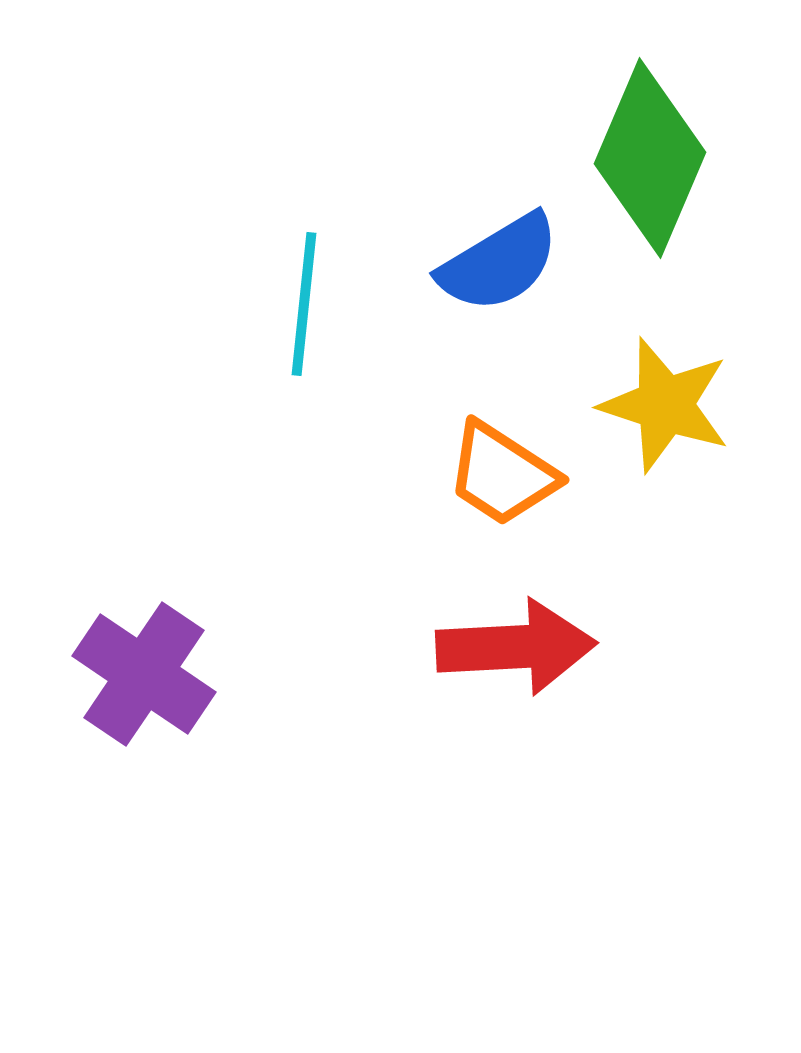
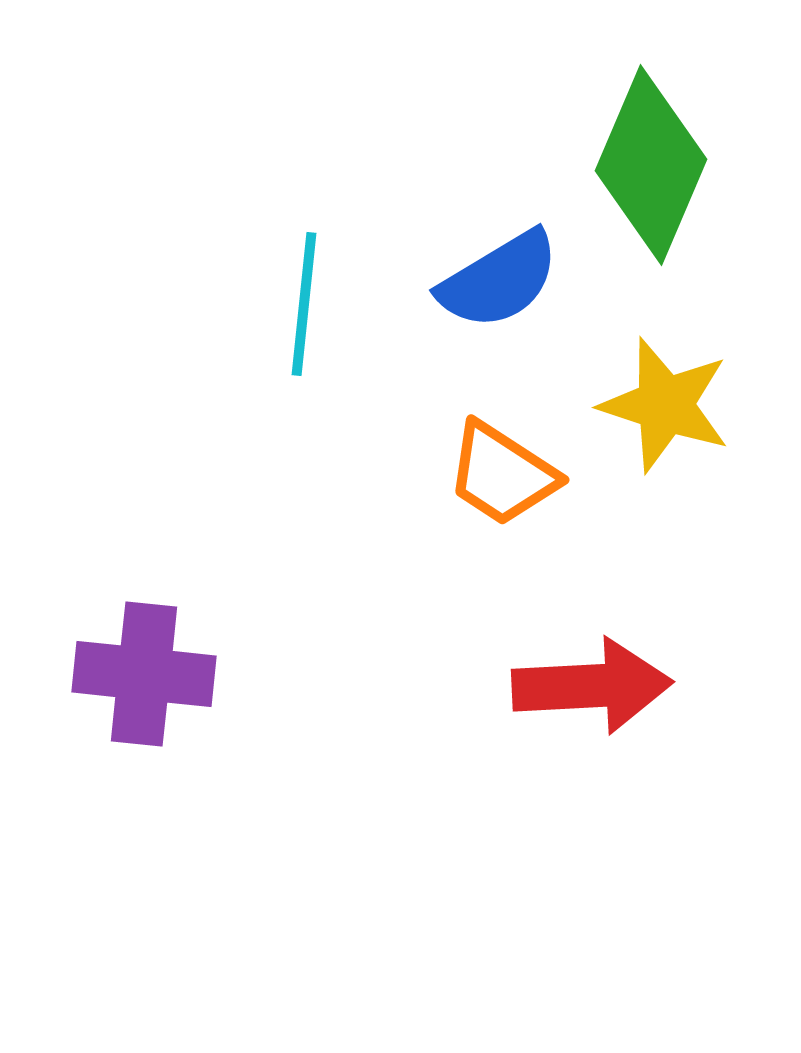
green diamond: moved 1 px right, 7 px down
blue semicircle: moved 17 px down
red arrow: moved 76 px right, 39 px down
purple cross: rotated 28 degrees counterclockwise
